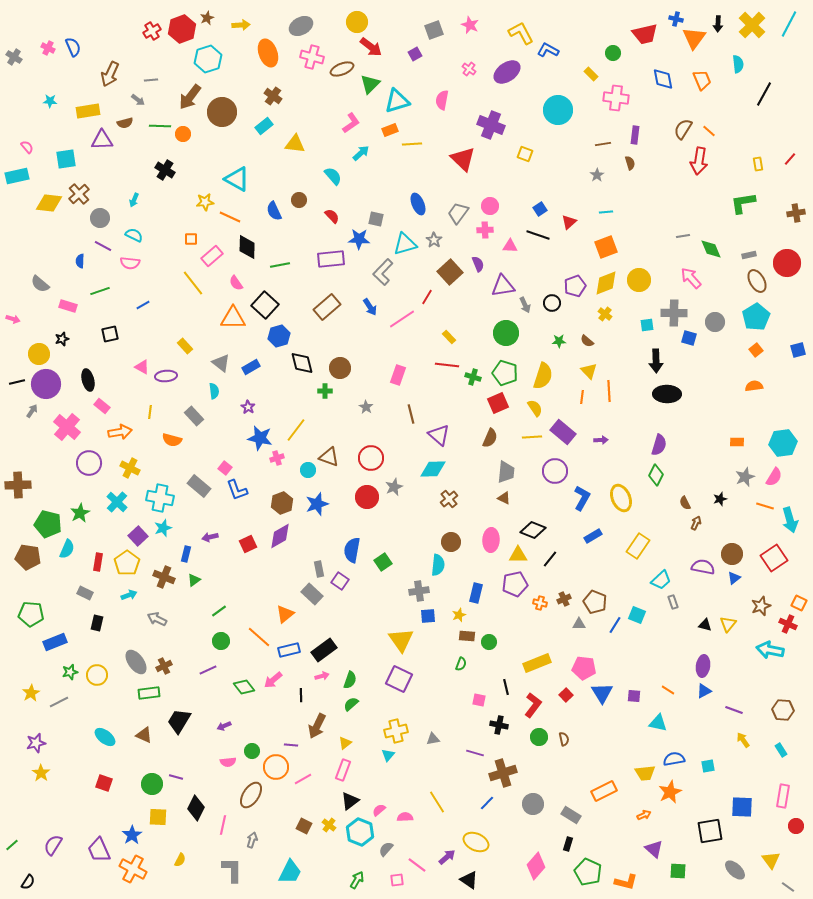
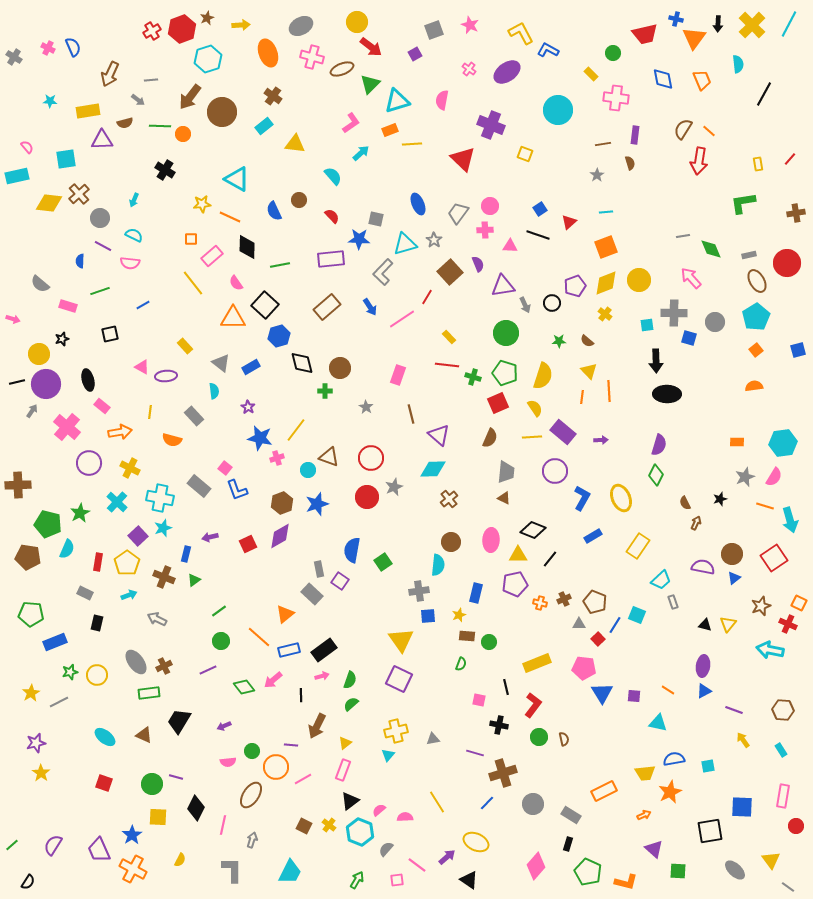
yellow star at (205, 202): moved 3 px left, 2 px down
red square at (566, 695): moved 32 px right, 56 px up
